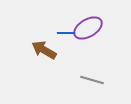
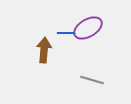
brown arrow: rotated 65 degrees clockwise
